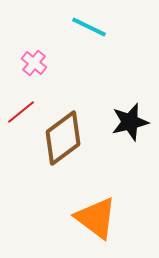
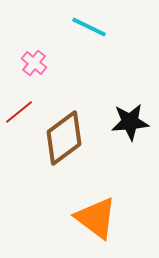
red line: moved 2 px left
black star: rotated 9 degrees clockwise
brown diamond: moved 1 px right
